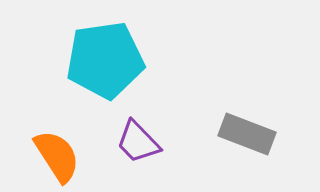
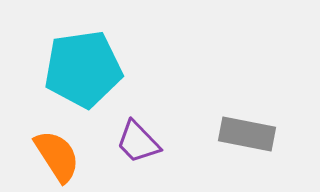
cyan pentagon: moved 22 px left, 9 px down
gray rectangle: rotated 10 degrees counterclockwise
